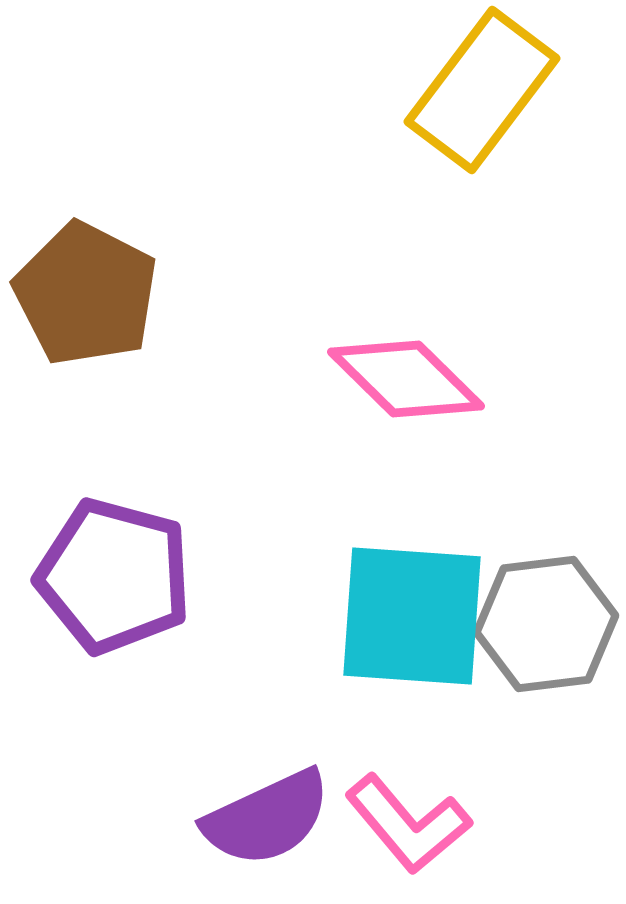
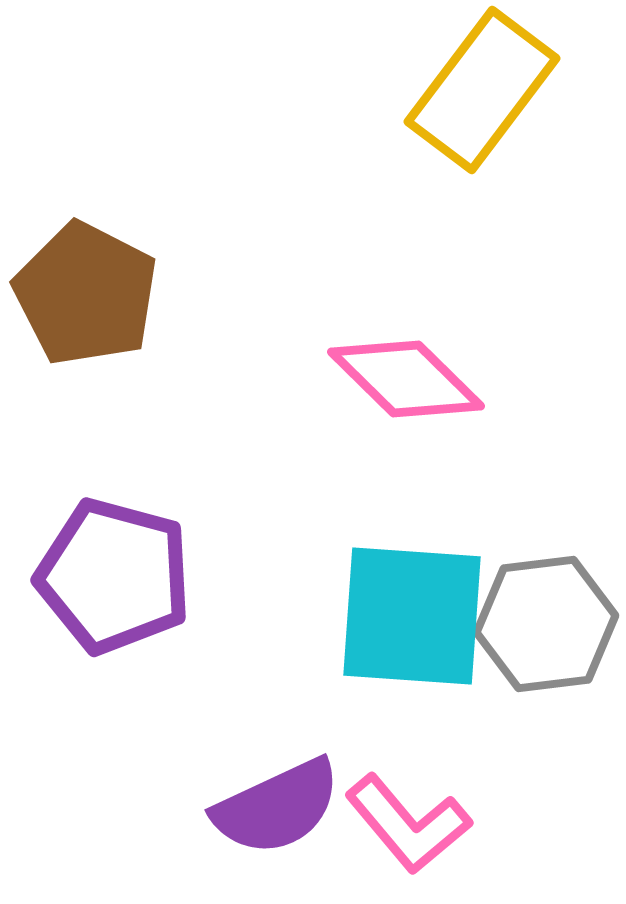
purple semicircle: moved 10 px right, 11 px up
